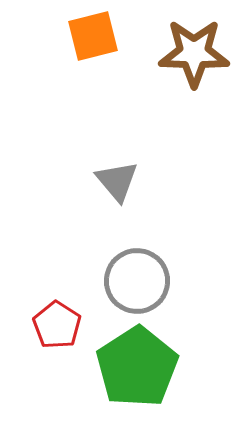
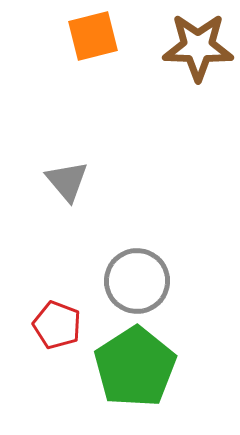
brown star: moved 4 px right, 6 px up
gray triangle: moved 50 px left
red pentagon: rotated 12 degrees counterclockwise
green pentagon: moved 2 px left
